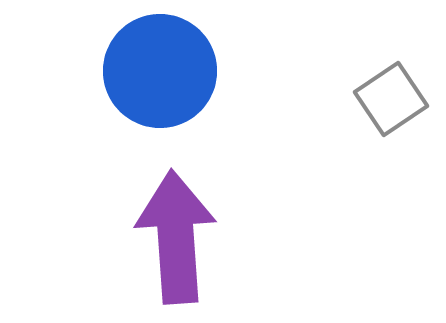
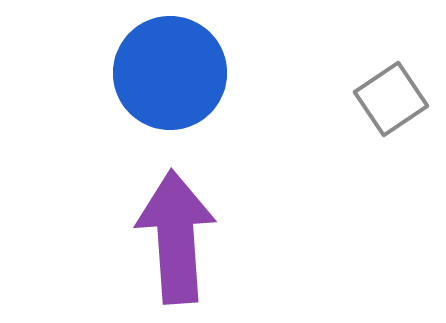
blue circle: moved 10 px right, 2 px down
